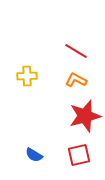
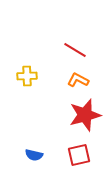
red line: moved 1 px left, 1 px up
orange L-shape: moved 2 px right
red star: moved 1 px up
blue semicircle: rotated 18 degrees counterclockwise
